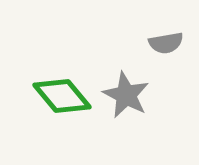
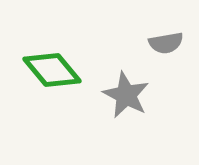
green diamond: moved 10 px left, 26 px up
